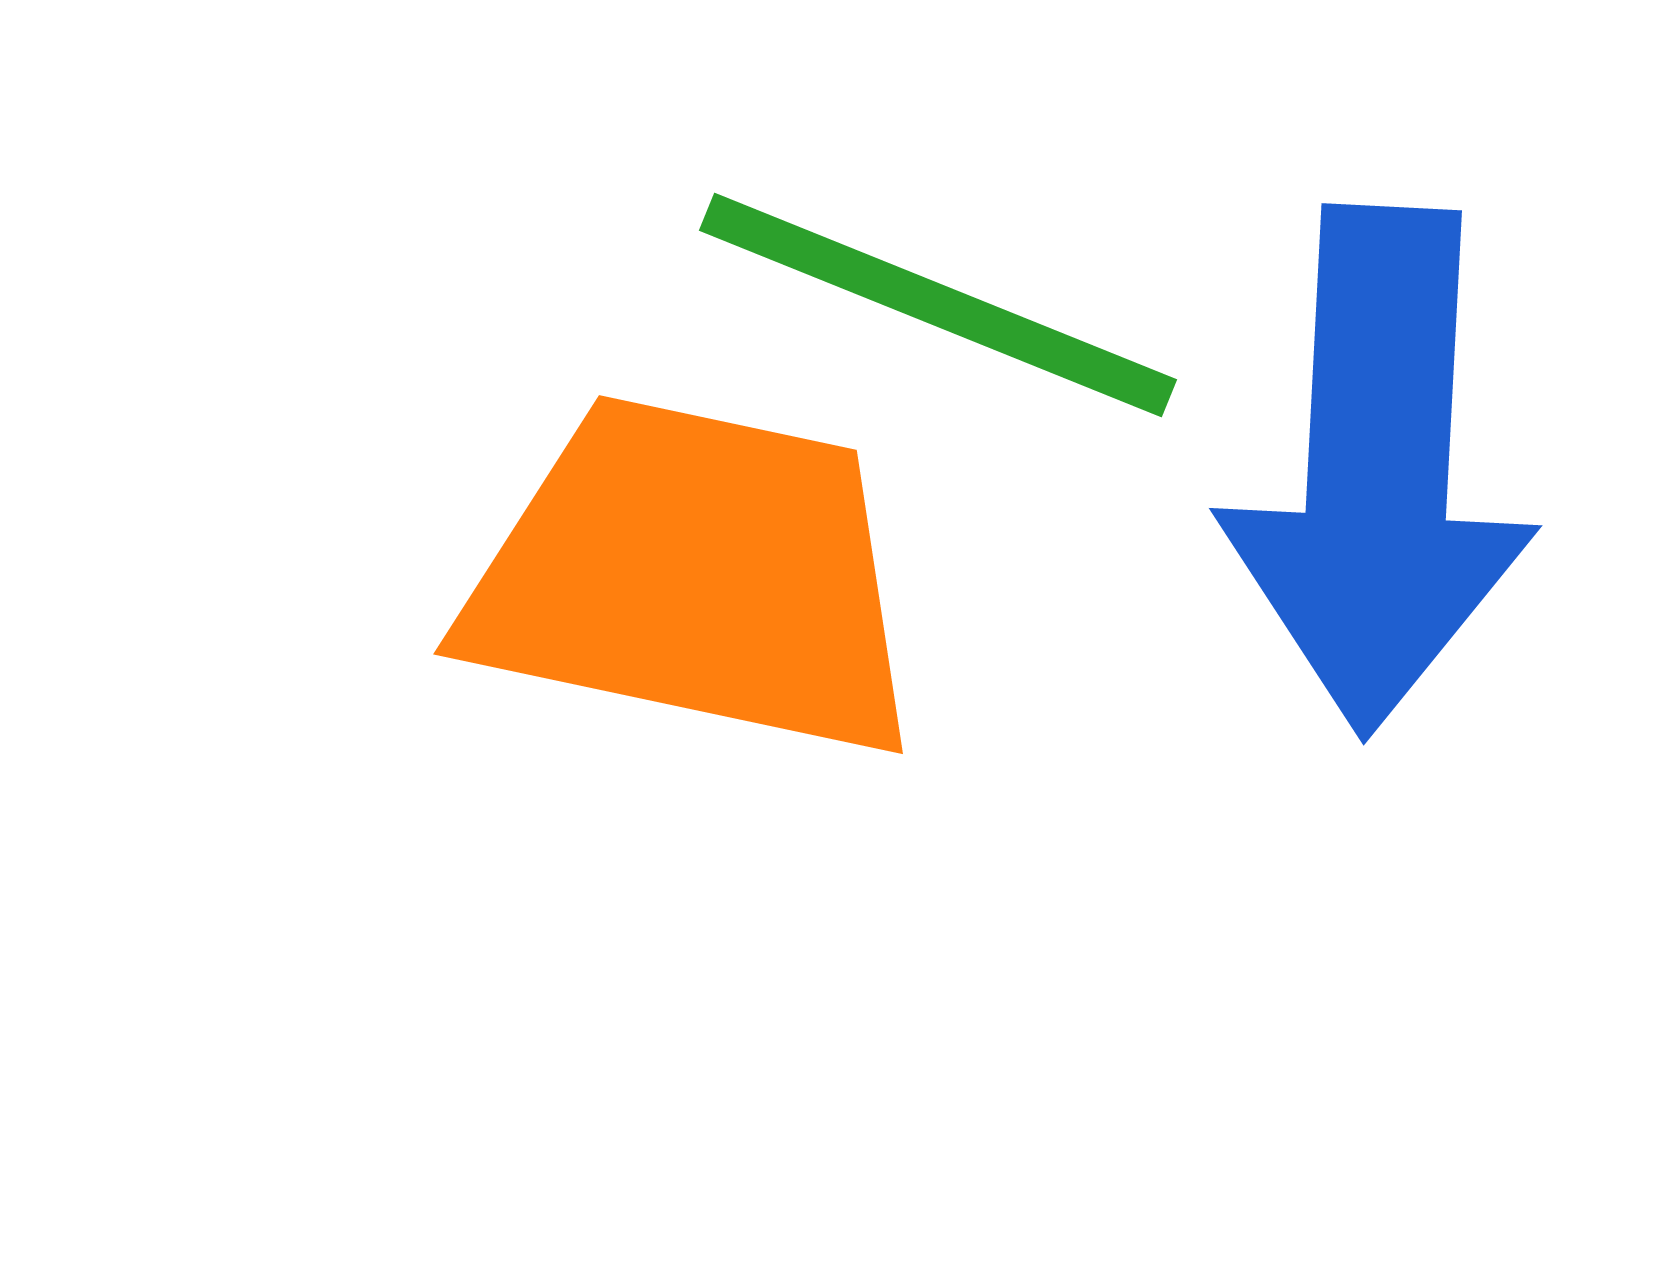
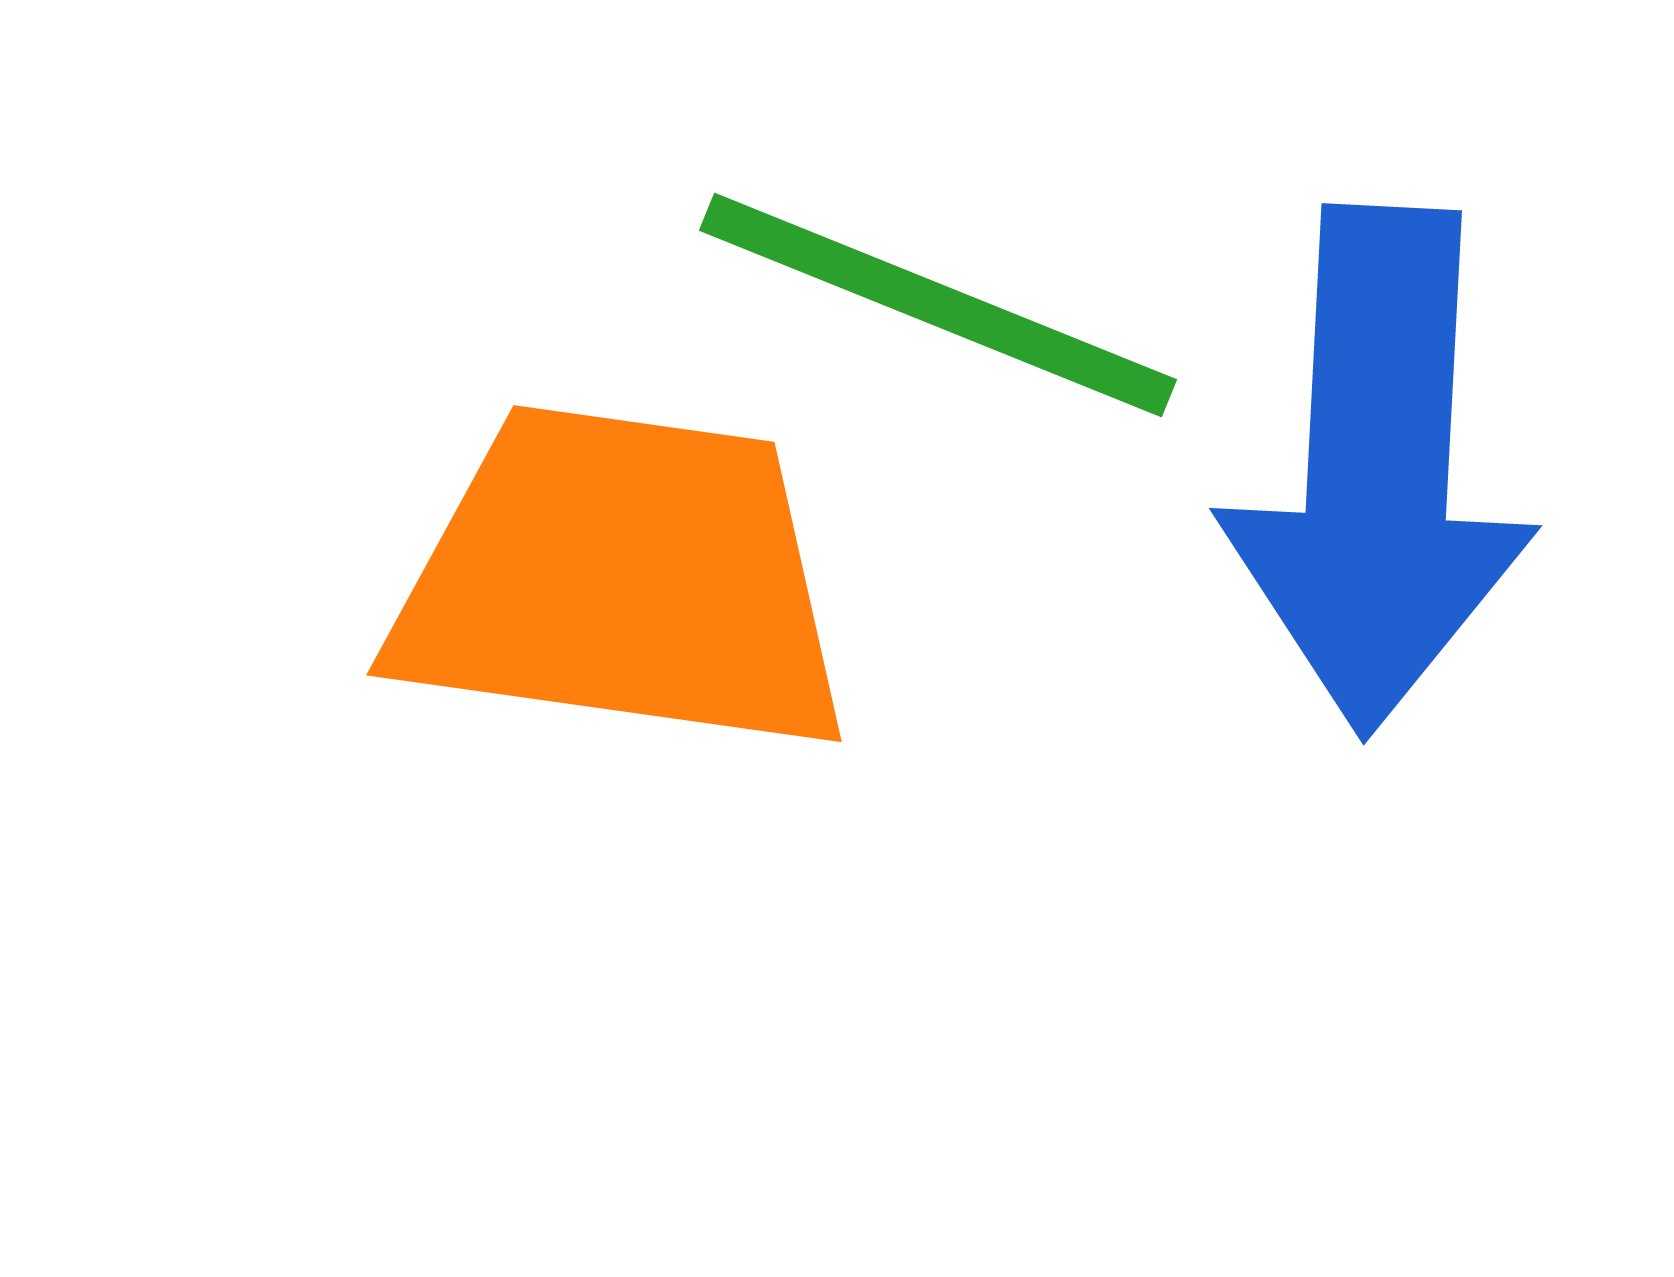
orange trapezoid: moved 73 px left, 3 px down; rotated 4 degrees counterclockwise
